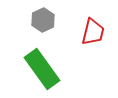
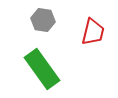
gray hexagon: rotated 25 degrees counterclockwise
